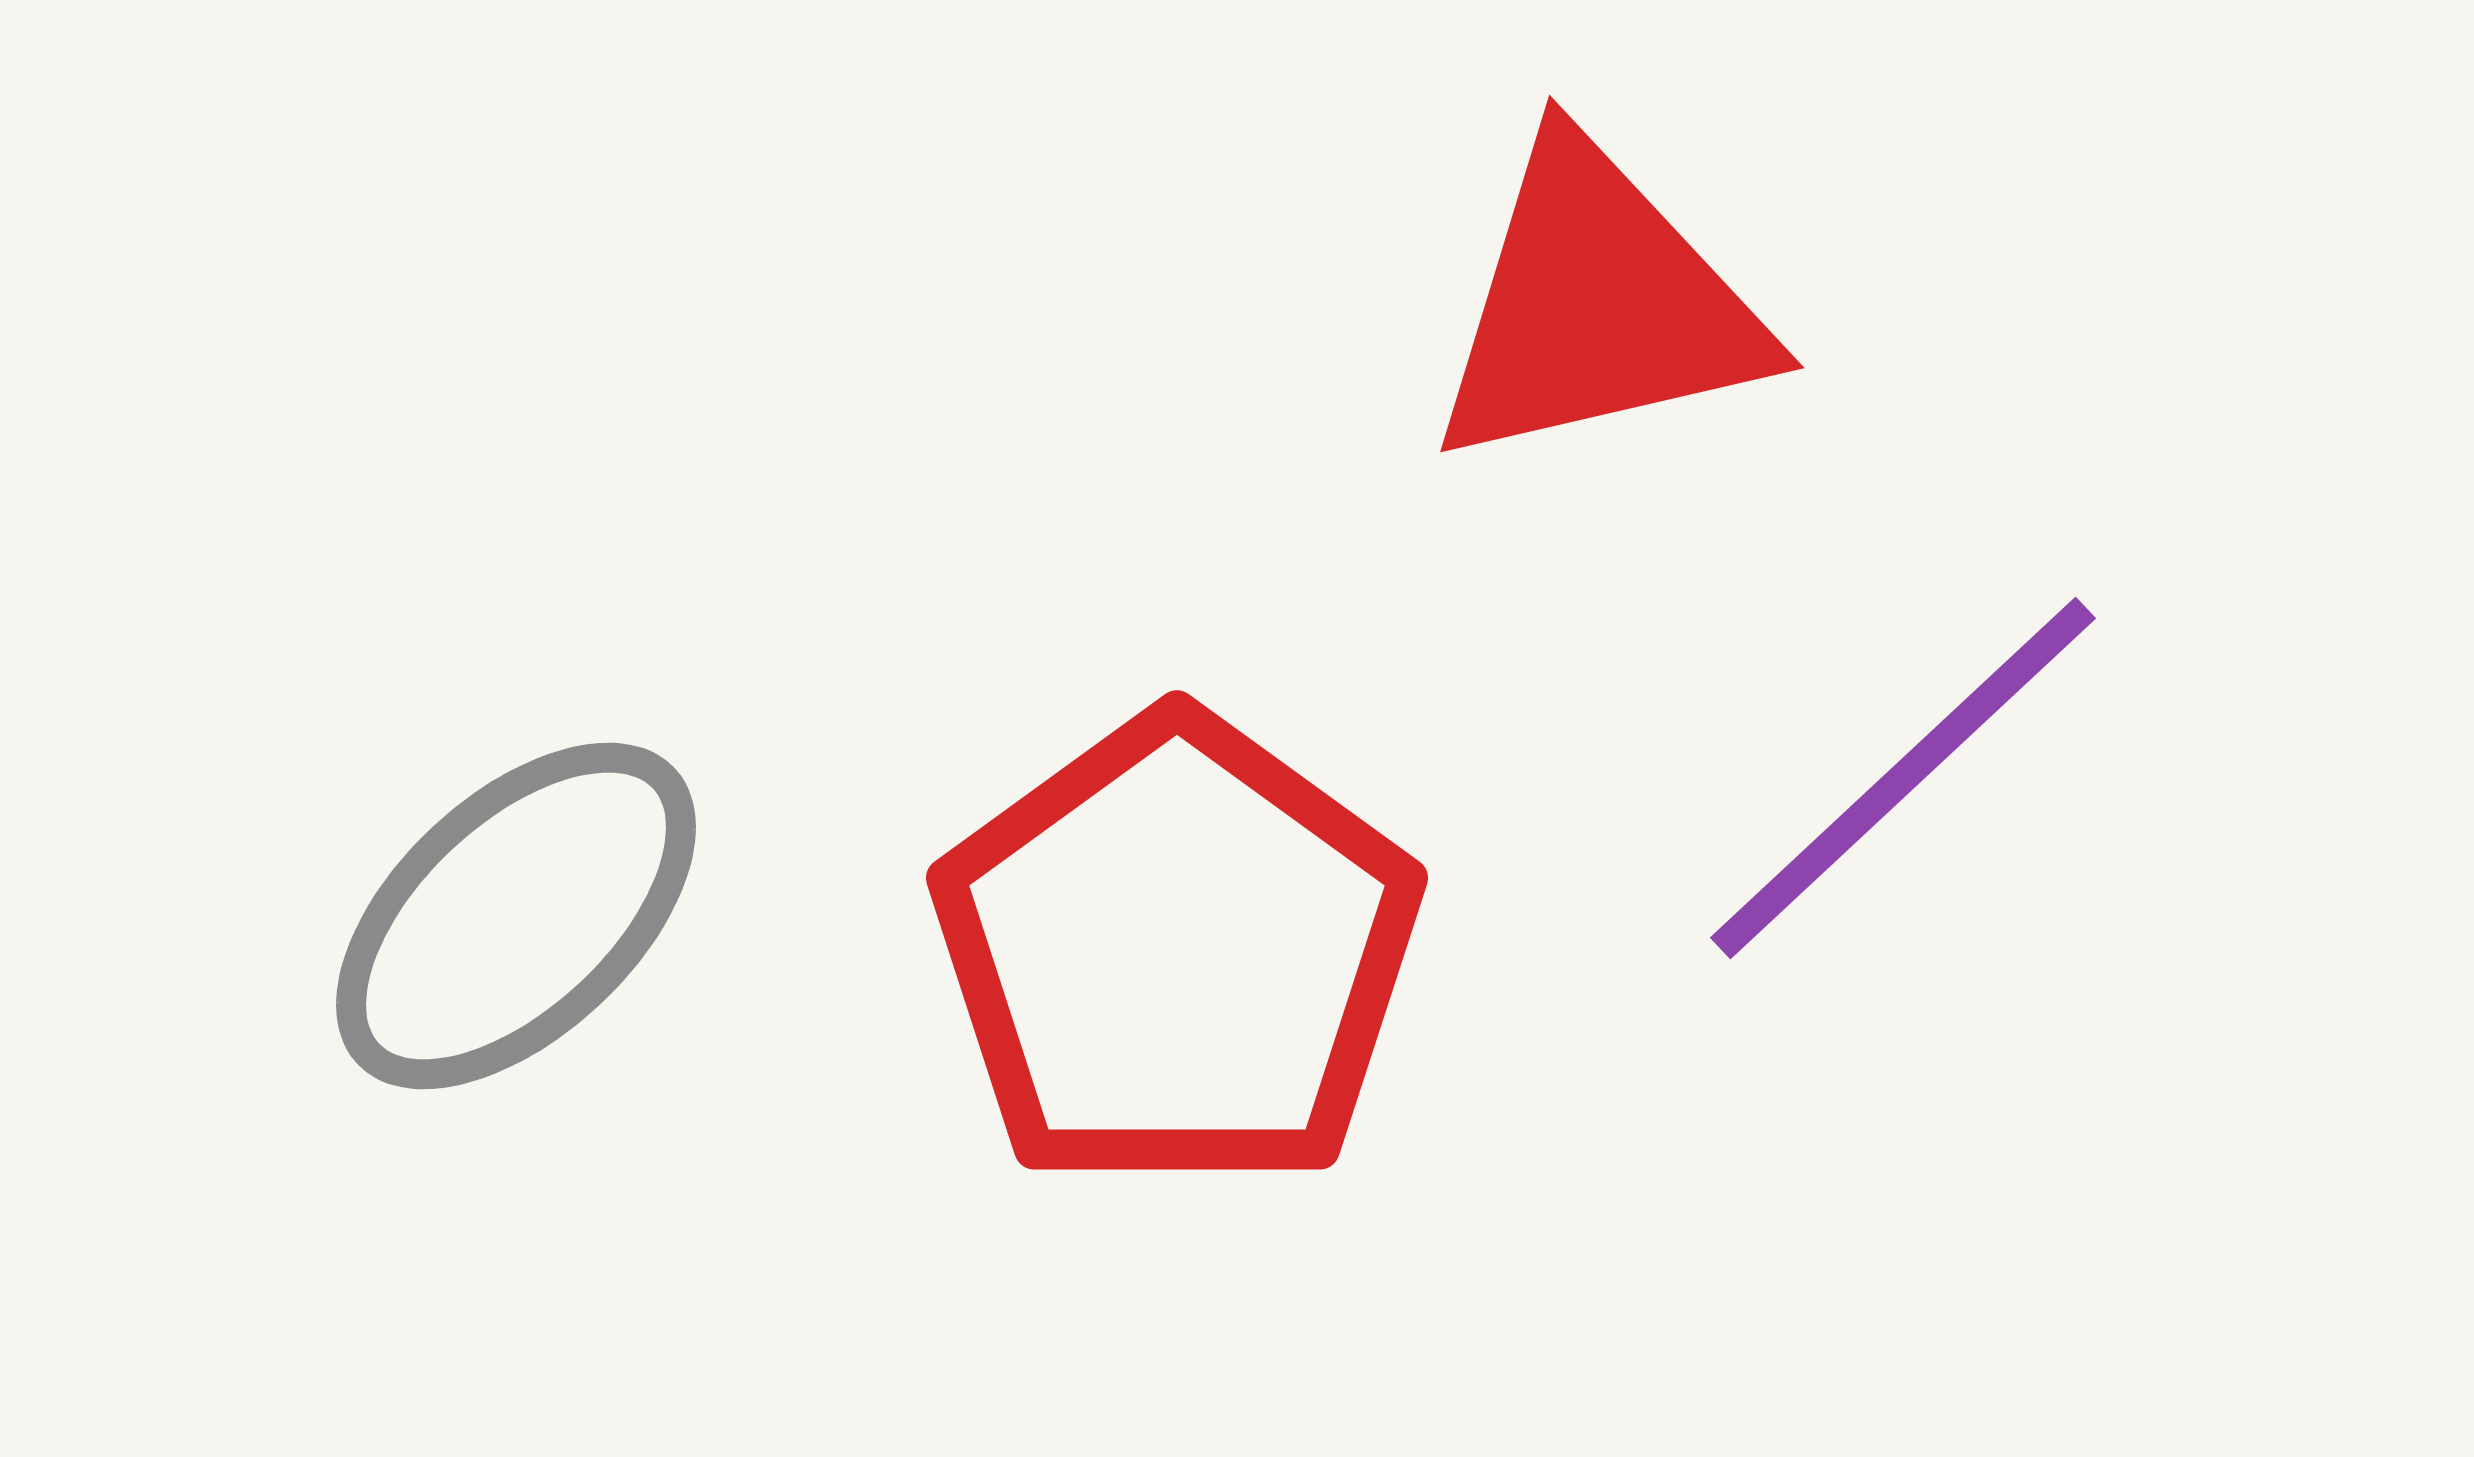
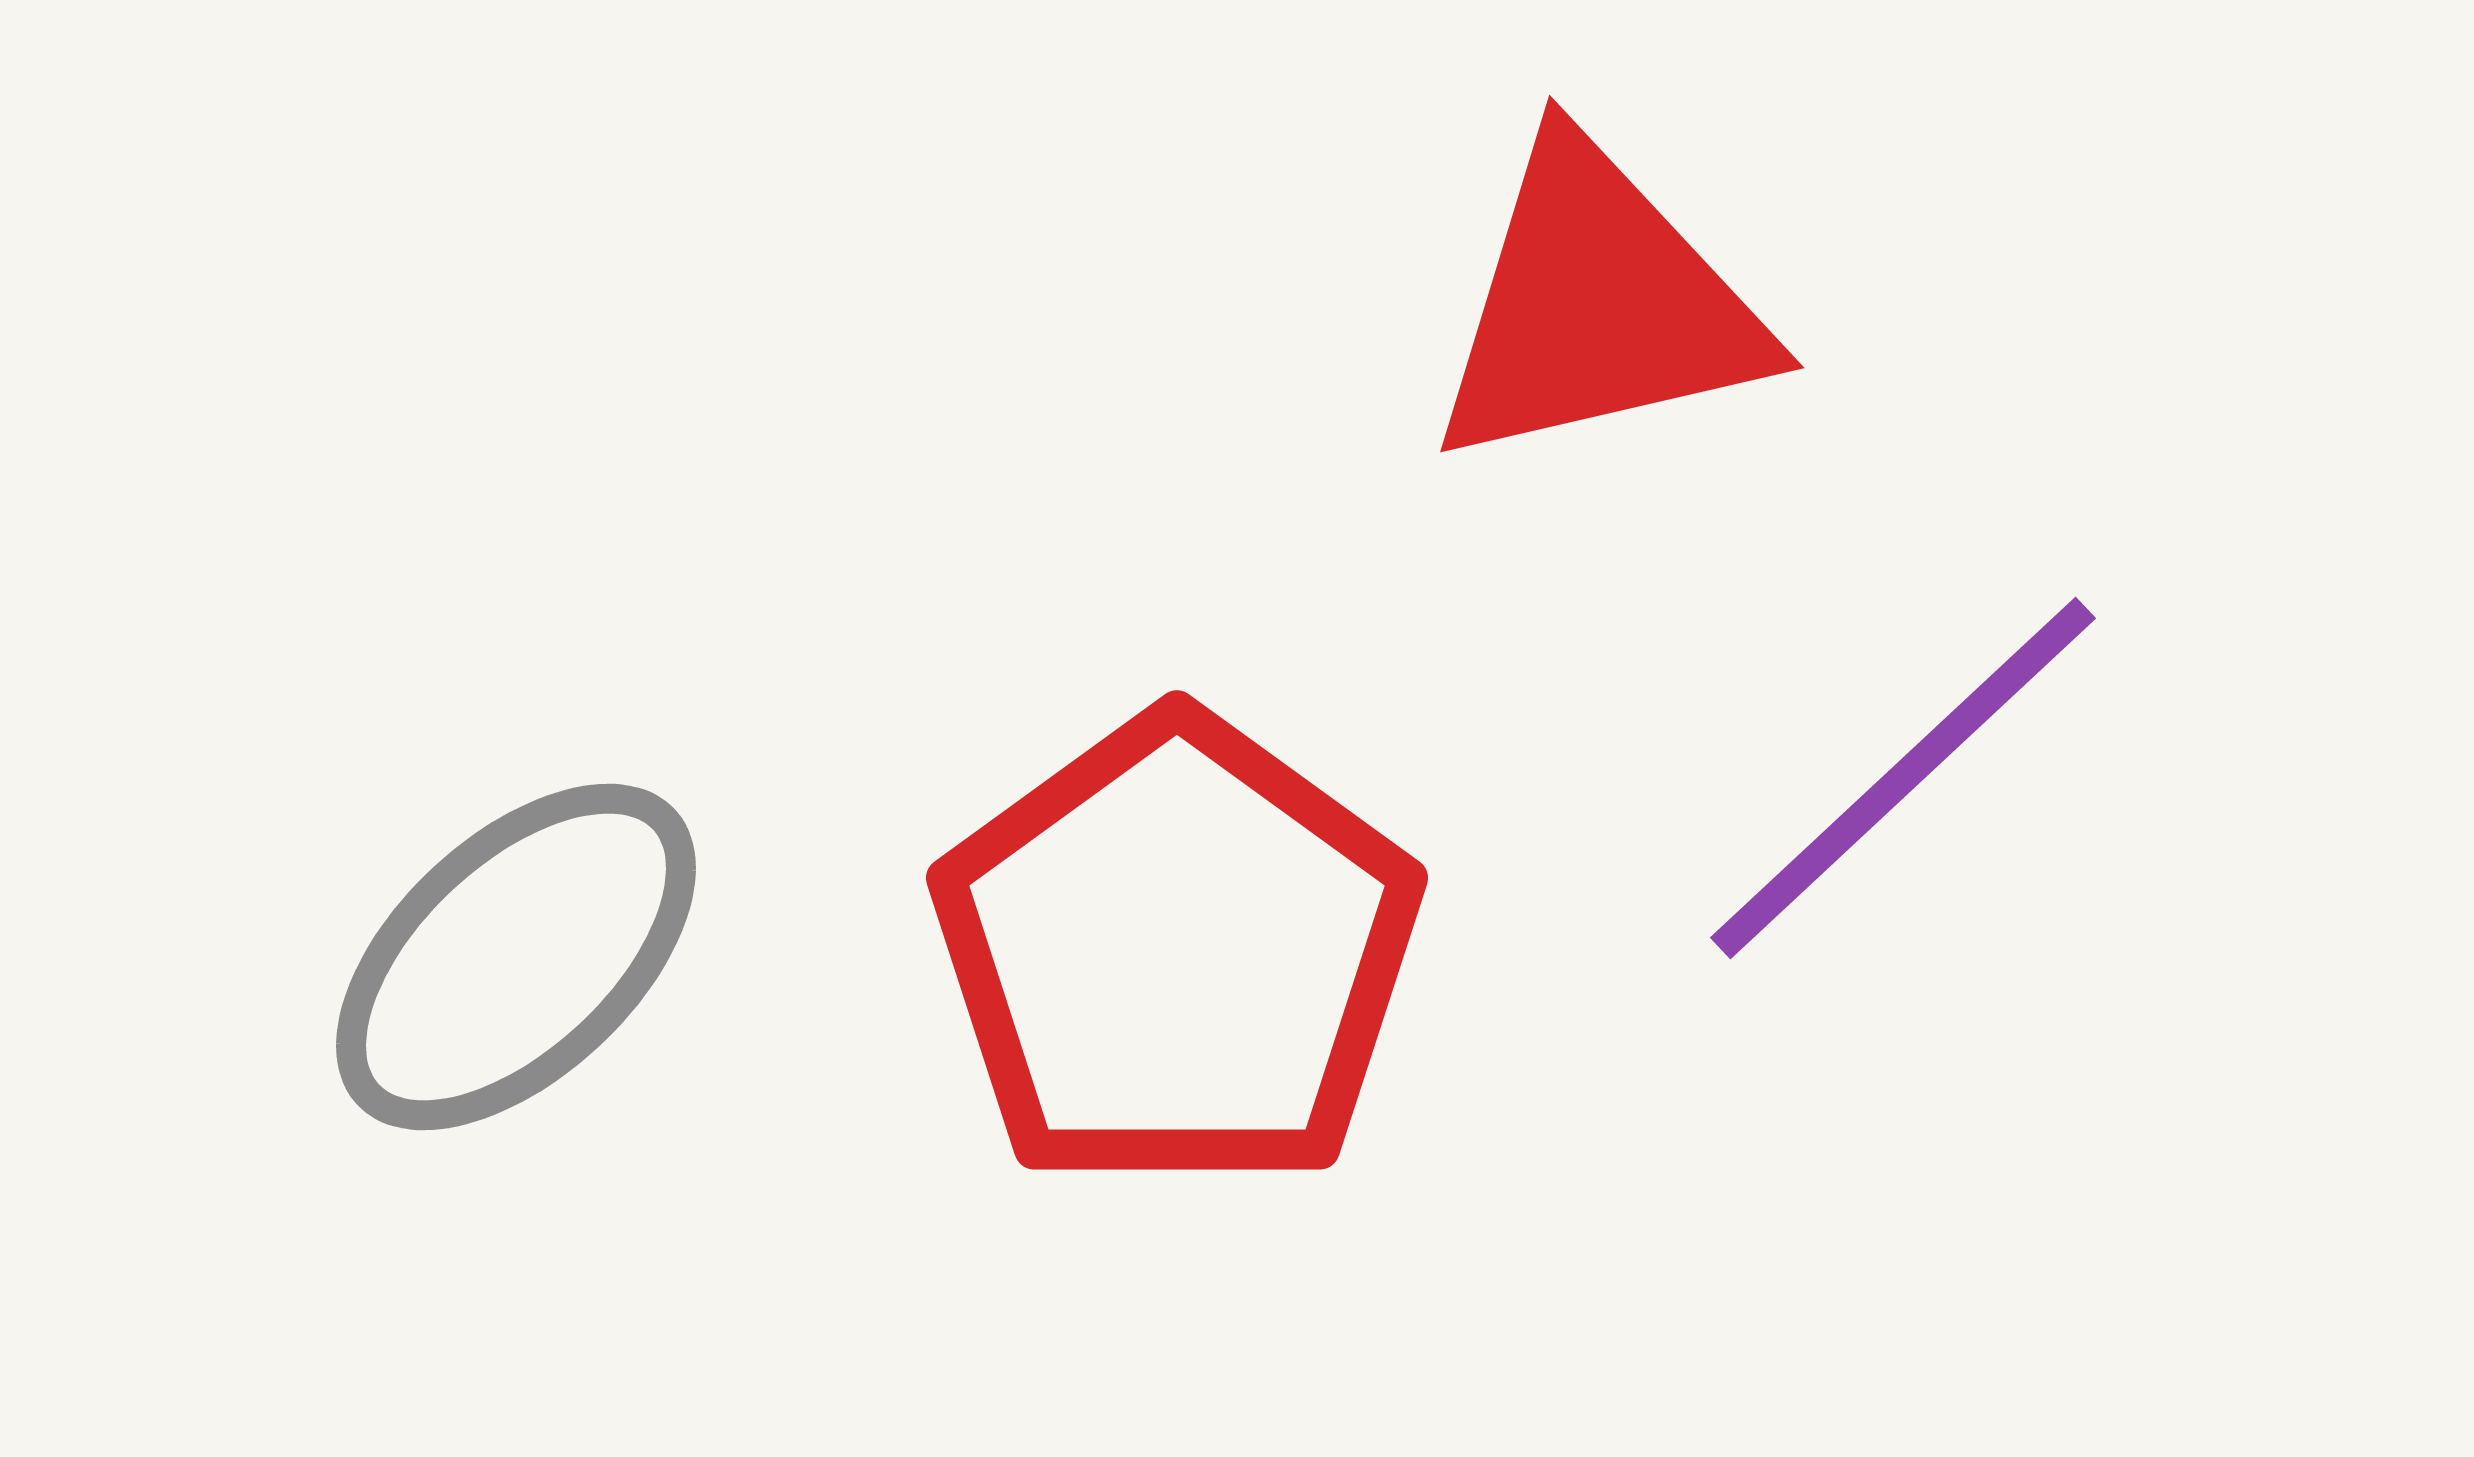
gray ellipse: moved 41 px down
